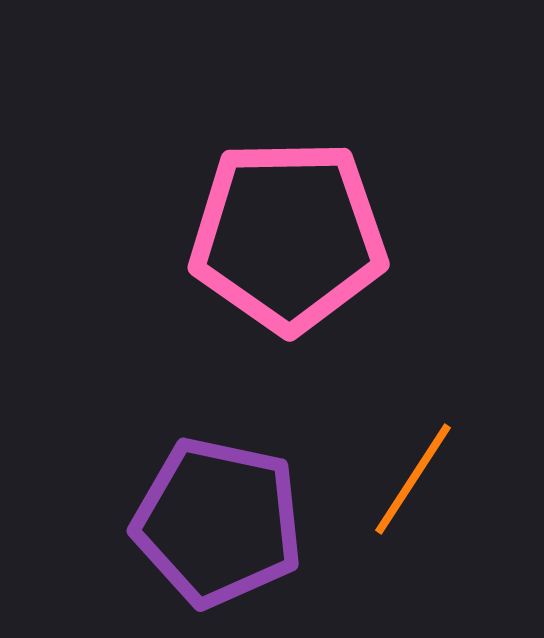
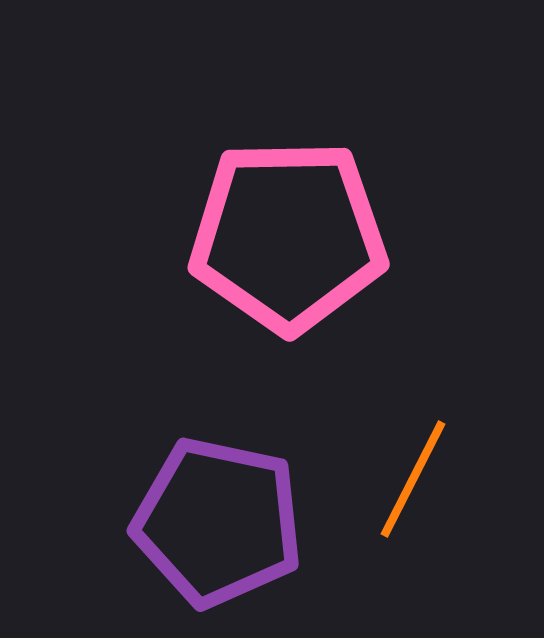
orange line: rotated 6 degrees counterclockwise
